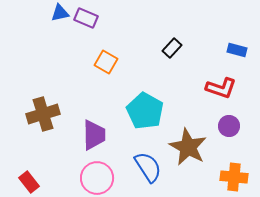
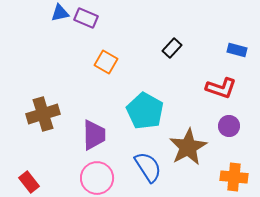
brown star: rotated 15 degrees clockwise
